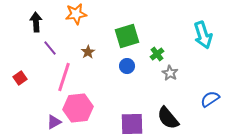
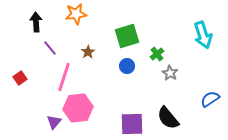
purple triangle: rotated 21 degrees counterclockwise
